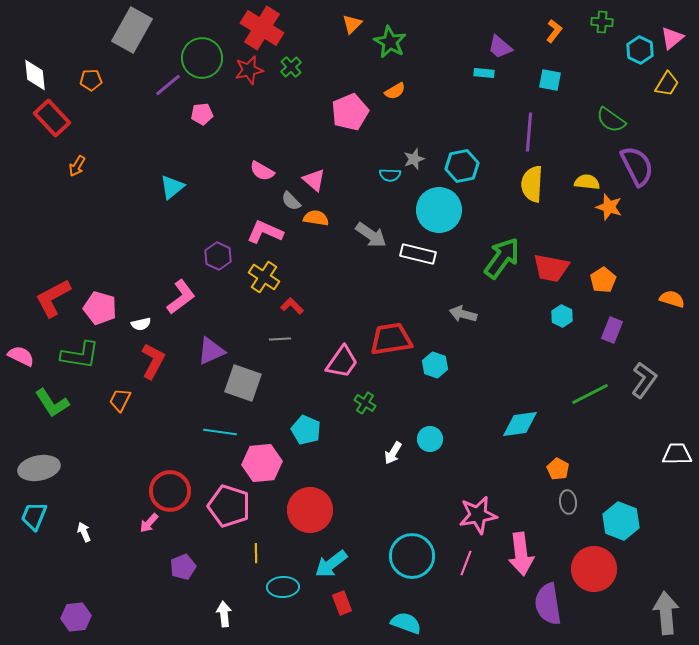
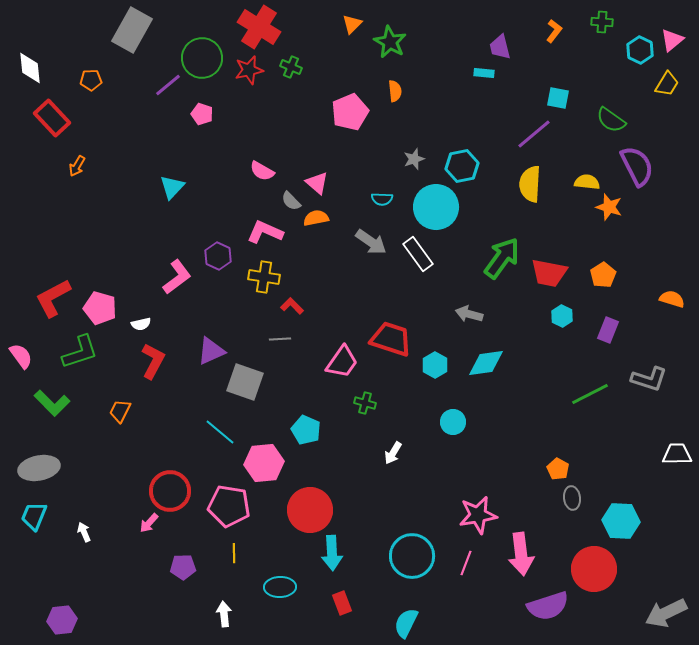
red cross at (262, 28): moved 3 px left, 1 px up
pink triangle at (672, 38): moved 2 px down
purple trapezoid at (500, 47): rotated 36 degrees clockwise
green cross at (291, 67): rotated 25 degrees counterclockwise
white diamond at (35, 75): moved 5 px left, 7 px up
cyan square at (550, 80): moved 8 px right, 18 px down
orange semicircle at (395, 91): rotated 65 degrees counterclockwise
pink pentagon at (202, 114): rotated 25 degrees clockwise
purple line at (529, 132): moved 5 px right, 2 px down; rotated 45 degrees clockwise
cyan semicircle at (390, 175): moved 8 px left, 24 px down
pink triangle at (314, 180): moved 3 px right, 3 px down
yellow semicircle at (532, 184): moved 2 px left
cyan triangle at (172, 187): rotated 8 degrees counterclockwise
cyan circle at (439, 210): moved 3 px left, 3 px up
orange semicircle at (316, 218): rotated 20 degrees counterclockwise
gray arrow at (371, 235): moved 7 px down
white rectangle at (418, 254): rotated 40 degrees clockwise
red trapezoid at (551, 268): moved 2 px left, 5 px down
yellow cross at (264, 277): rotated 24 degrees counterclockwise
orange pentagon at (603, 280): moved 5 px up
pink L-shape at (181, 297): moved 4 px left, 20 px up
gray arrow at (463, 314): moved 6 px right
purple rectangle at (612, 330): moved 4 px left
red trapezoid at (391, 339): rotated 27 degrees clockwise
green L-shape at (80, 355): moved 3 px up; rotated 27 degrees counterclockwise
pink semicircle at (21, 356): rotated 28 degrees clockwise
cyan hexagon at (435, 365): rotated 10 degrees clockwise
gray L-shape at (644, 380): moved 5 px right, 1 px up; rotated 72 degrees clockwise
gray square at (243, 383): moved 2 px right, 1 px up
orange trapezoid at (120, 400): moved 11 px down
green L-shape at (52, 403): rotated 12 degrees counterclockwise
green cross at (365, 403): rotated 15 degrees counterclockwise
cyan diamond at (520, 424): moved 34 px left, 61 px up
cyan line at (220, 432): rotated 32 degrees clockwise
cyan circle at (430, 439): moved 23 px right, 17 px up
pink hexagon at (262, 463): moved 2 px right
gray ellipse at (568, 502): moved 4 px right, 4 px up
pink pentagon at (229, 506): rotated 9 degrees counterclockwise
cyan hexagon at (621, 521): rotated 18 degrees counterclockwise
yellow line at (256, 553): moved 22 px left
cyan arrow at (331, 564): moved 1 px right, 11 px up; rotated 56 degrees counterclockwise
purple pentagon at (183, 567): rotated 20 degrees clockwise
cyan ellipse at (283, 587): moved 3 px left
purple semicircle at (548, 604): moved 2 px down; rotated 99 degrees counterclockwise
gray arrow at (666, 613): rotated 111 degrees counterclockwise
purple hexagon at (76, 617): moved 14 px left, 3 px down
cyan semicircle at (406, 623): rotated 84 degrees counterclockwise
